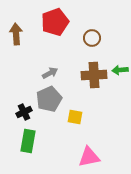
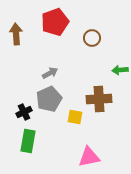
brown cross: moved 5 px right, 24 px down
